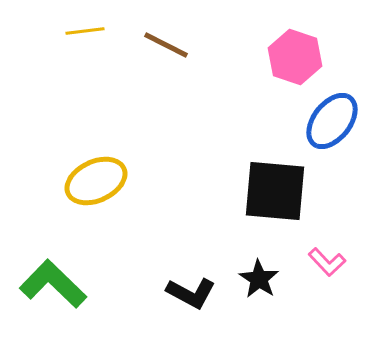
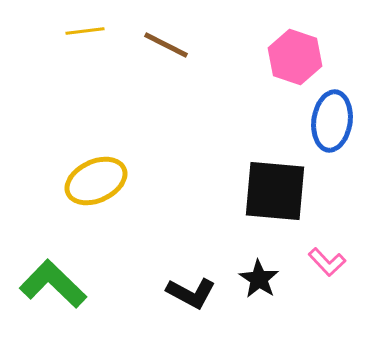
blue ellipse: rotated 30 degrees counterclockwise
